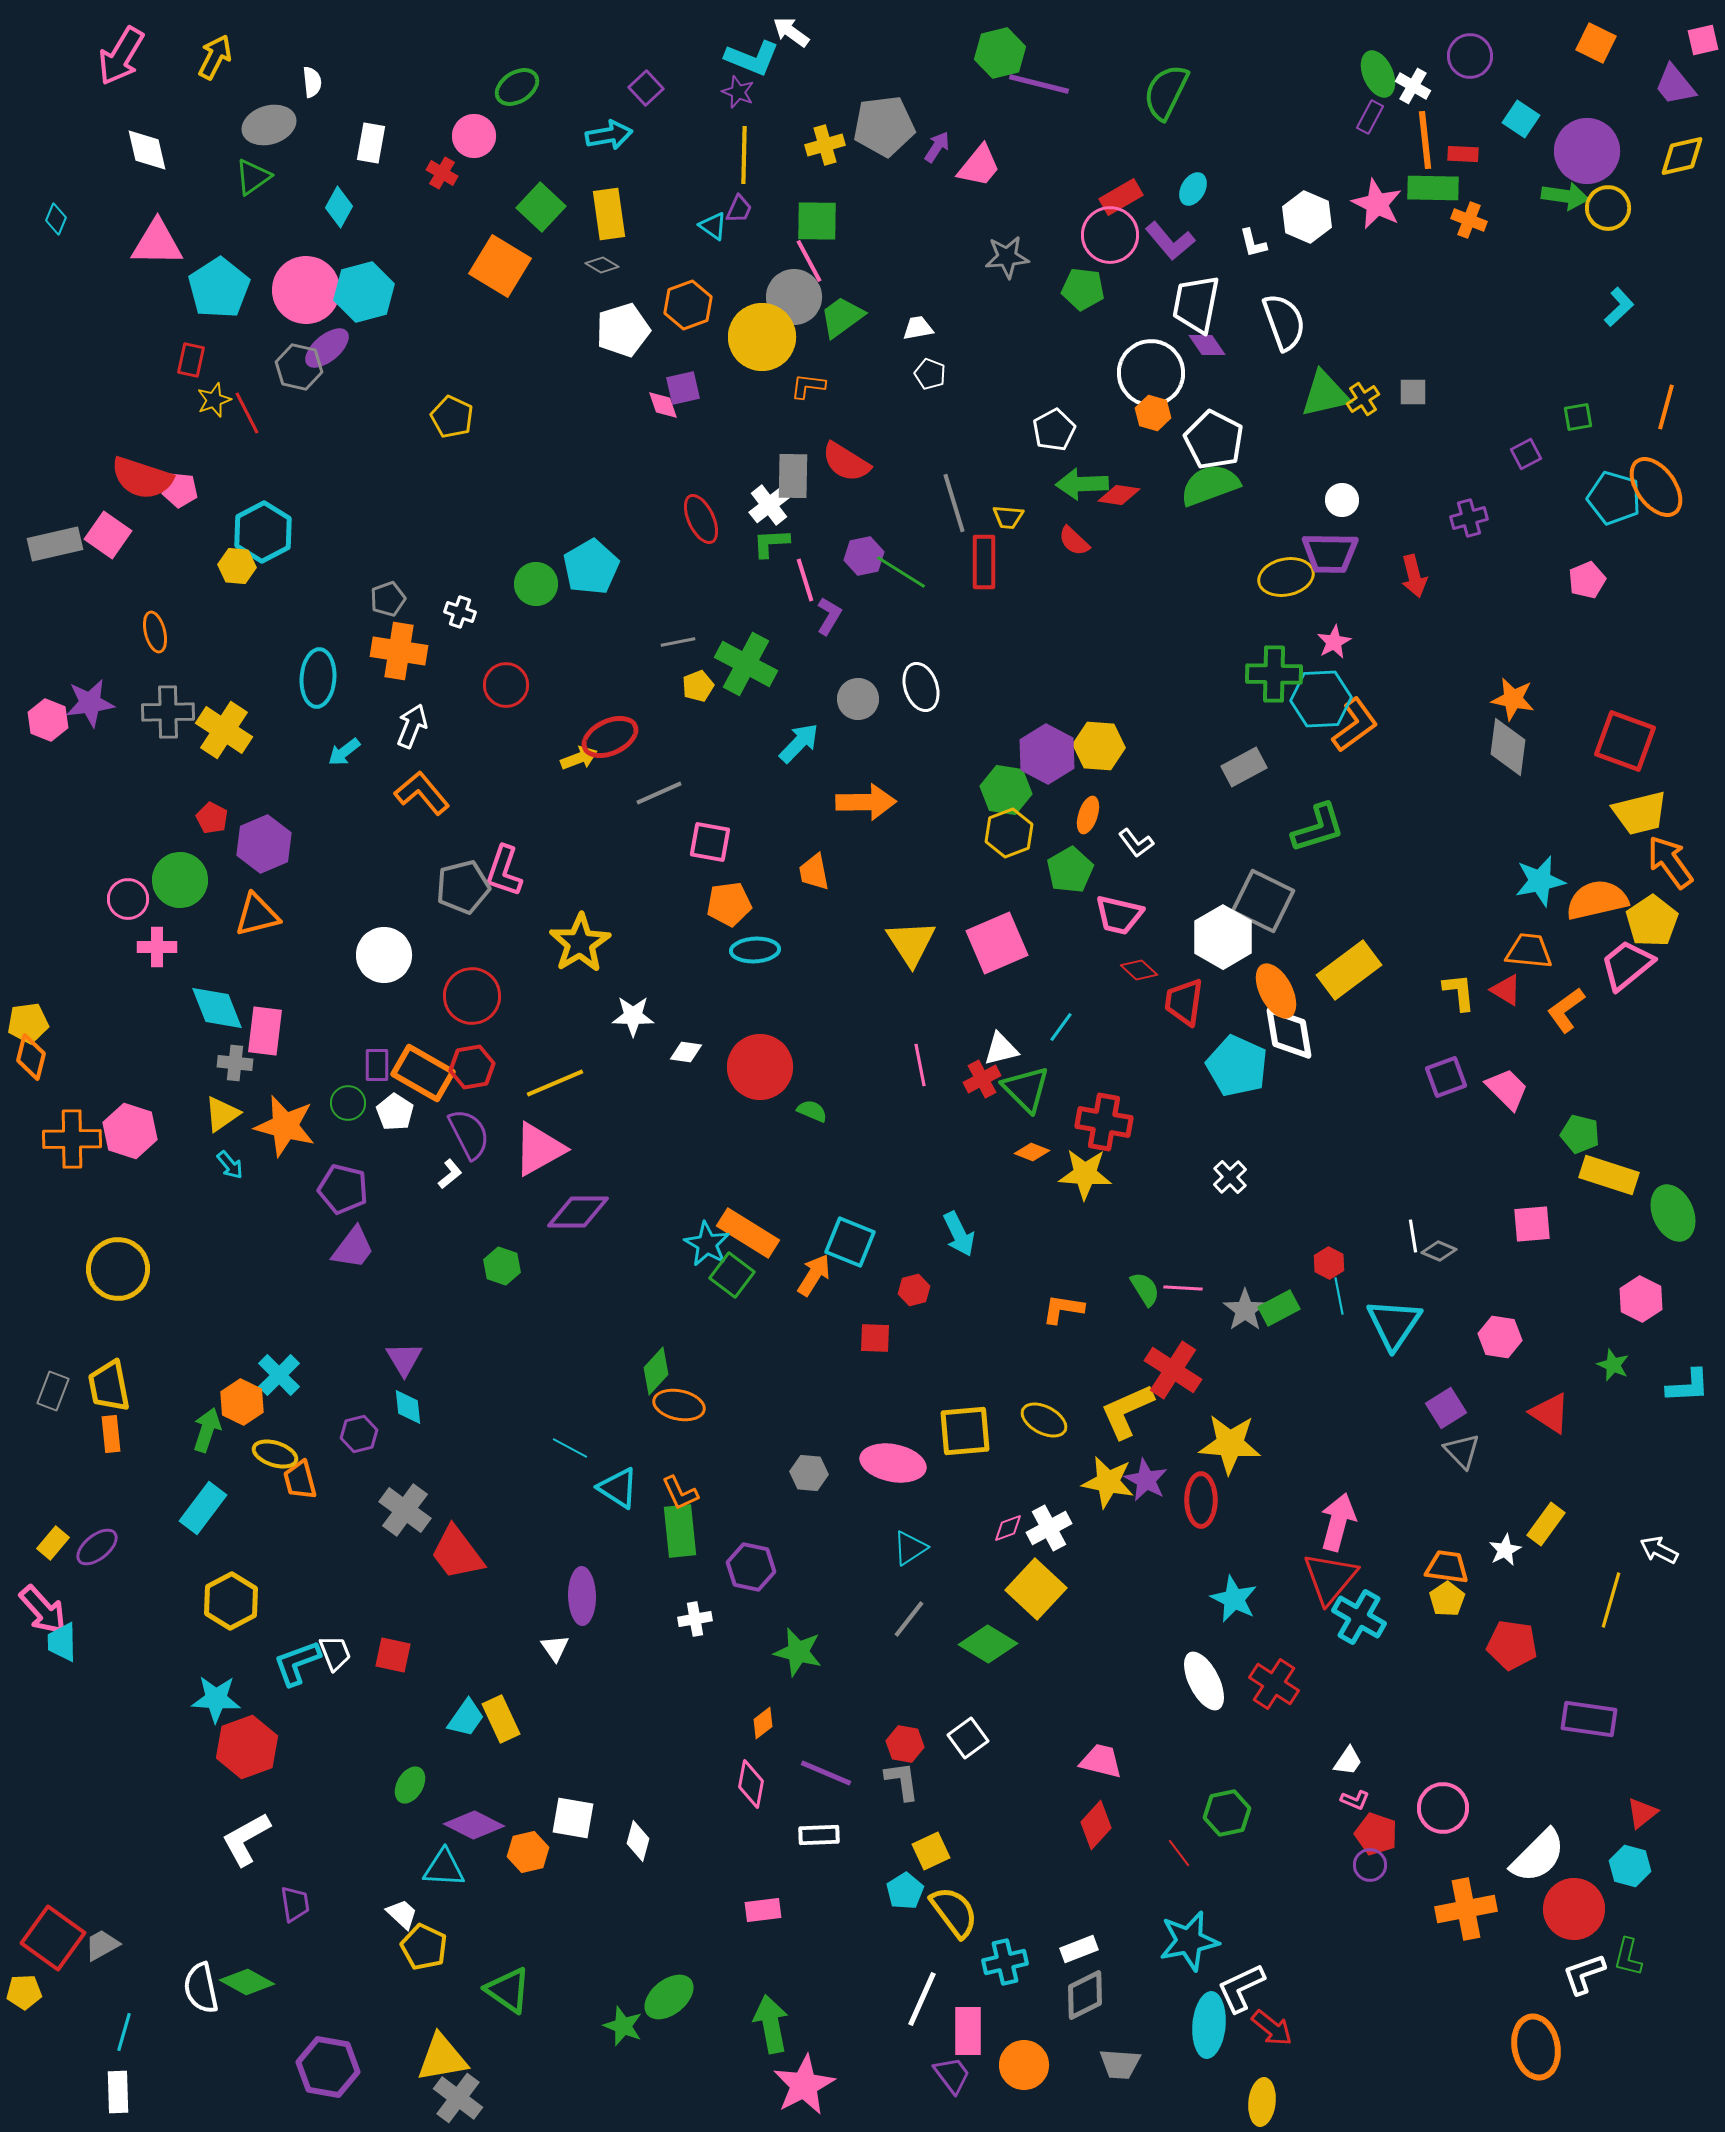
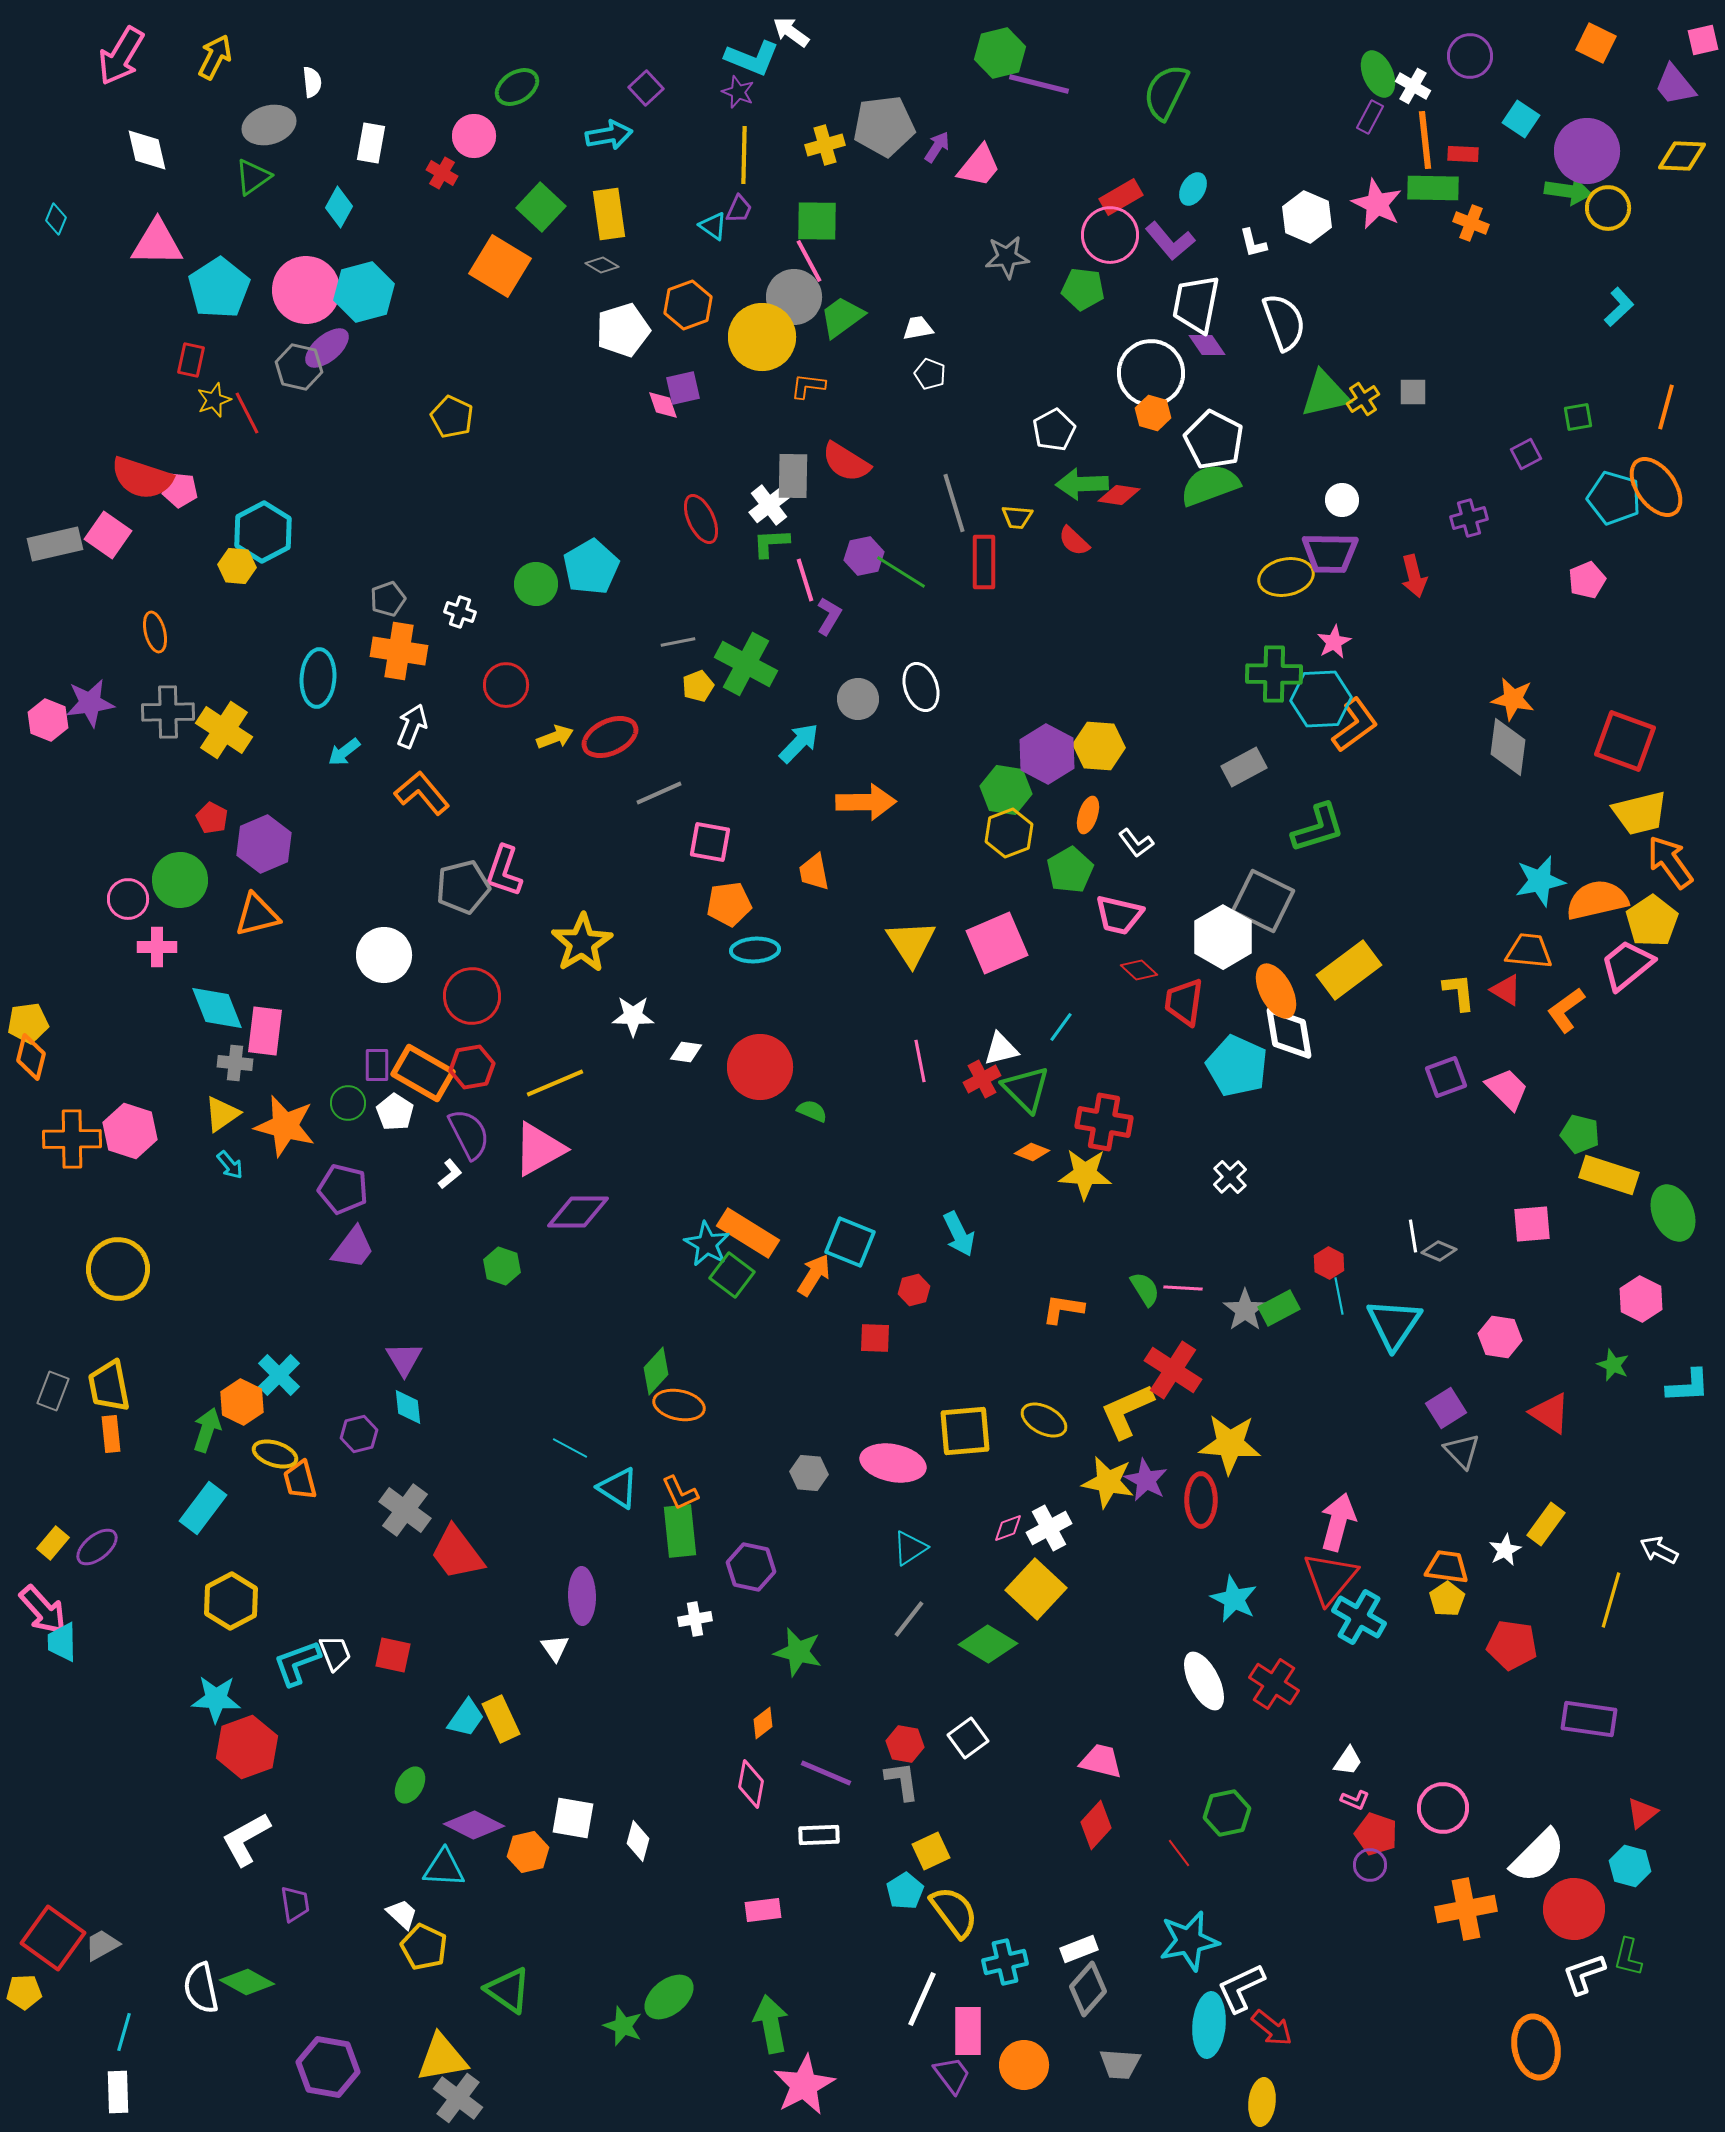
yellow diamond at (1682, 156): rotated 15 degrees clockwise
green arrow at (1565, 196): moved 3 px right, 5 px up
orange cross at (1469, 220): moved 2 px right, 3 px down
yellow trapezoid at (1008, 517): moved 9 px right
yellow arrow at (579, 758): moved 24 px left, 21 px up
yellow star at (580, 943): moved 2 px right
pink line at (920, 1065): moved 4 px up
gray diamond at (1085, 1995): moved 3 px right, 6 px up; rotated 22 degrees counterclockwise
